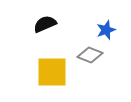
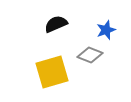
black semicircle: moved 11 px right
yellow square: rotated 16 degrees counterclockwise
